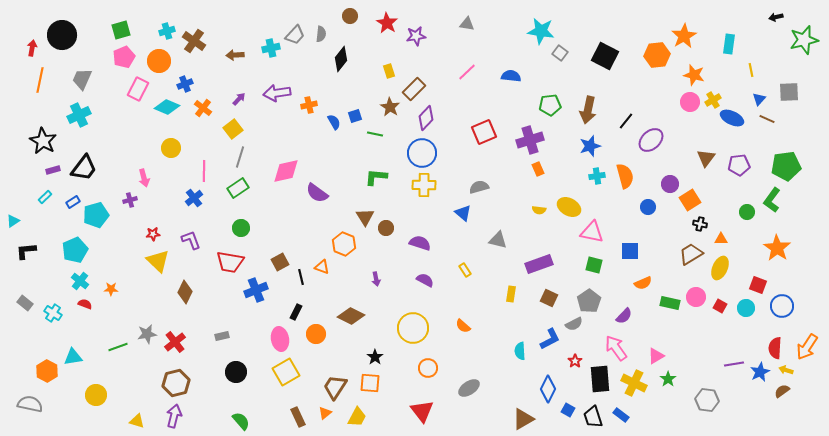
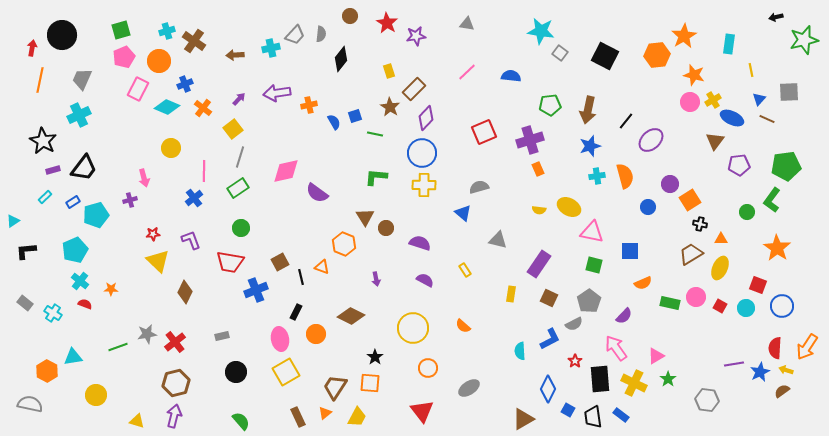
brown triangle at (706, 158): moved 9 px right, 17 px up
purple rectangle at (539, 264): rotated 36 degrees counterclockwise
black trapezoid at (593, 417): rotated 10 degrees clockwise
